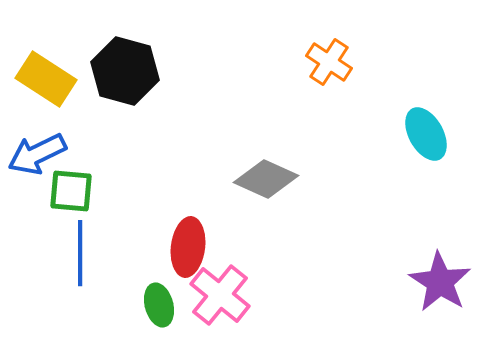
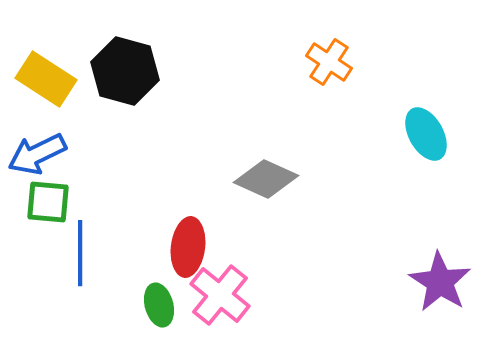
green square: moved 23 px left, 11 px down
